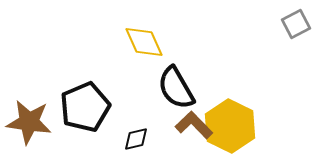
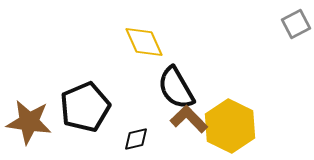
brown L-shape: moved 5 px left, 6 px up
